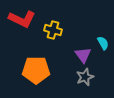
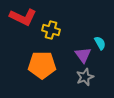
red L-shape: moved 1 px right, 2 px up
yellow cross: moved 2 px left
cyan semicircle: moved 3 px left
orange pentagon: moved 6 px right, 5 px up
